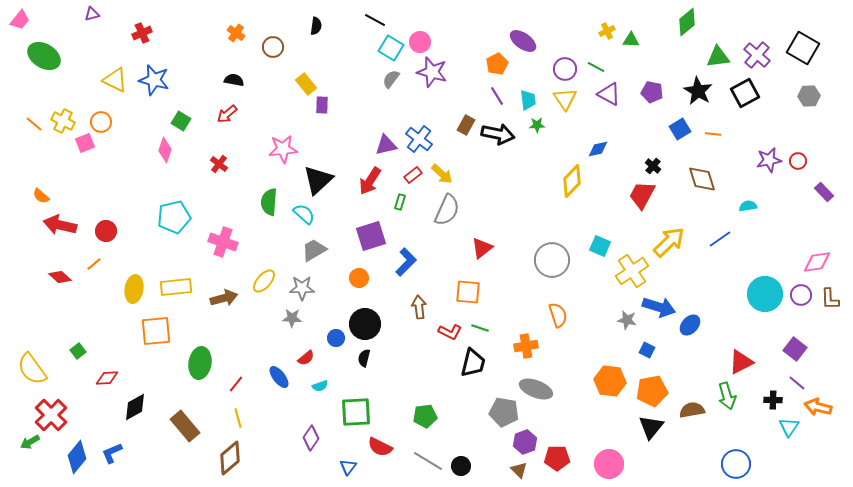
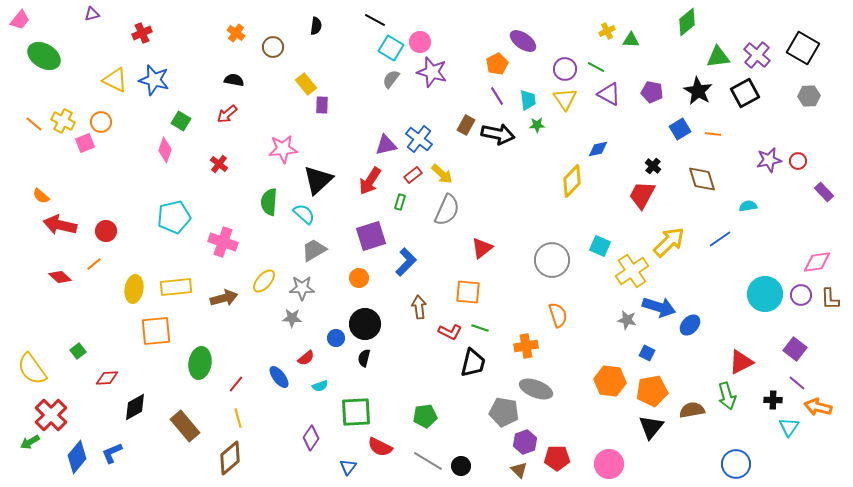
blue square at (647, 350): moved 3 px down
